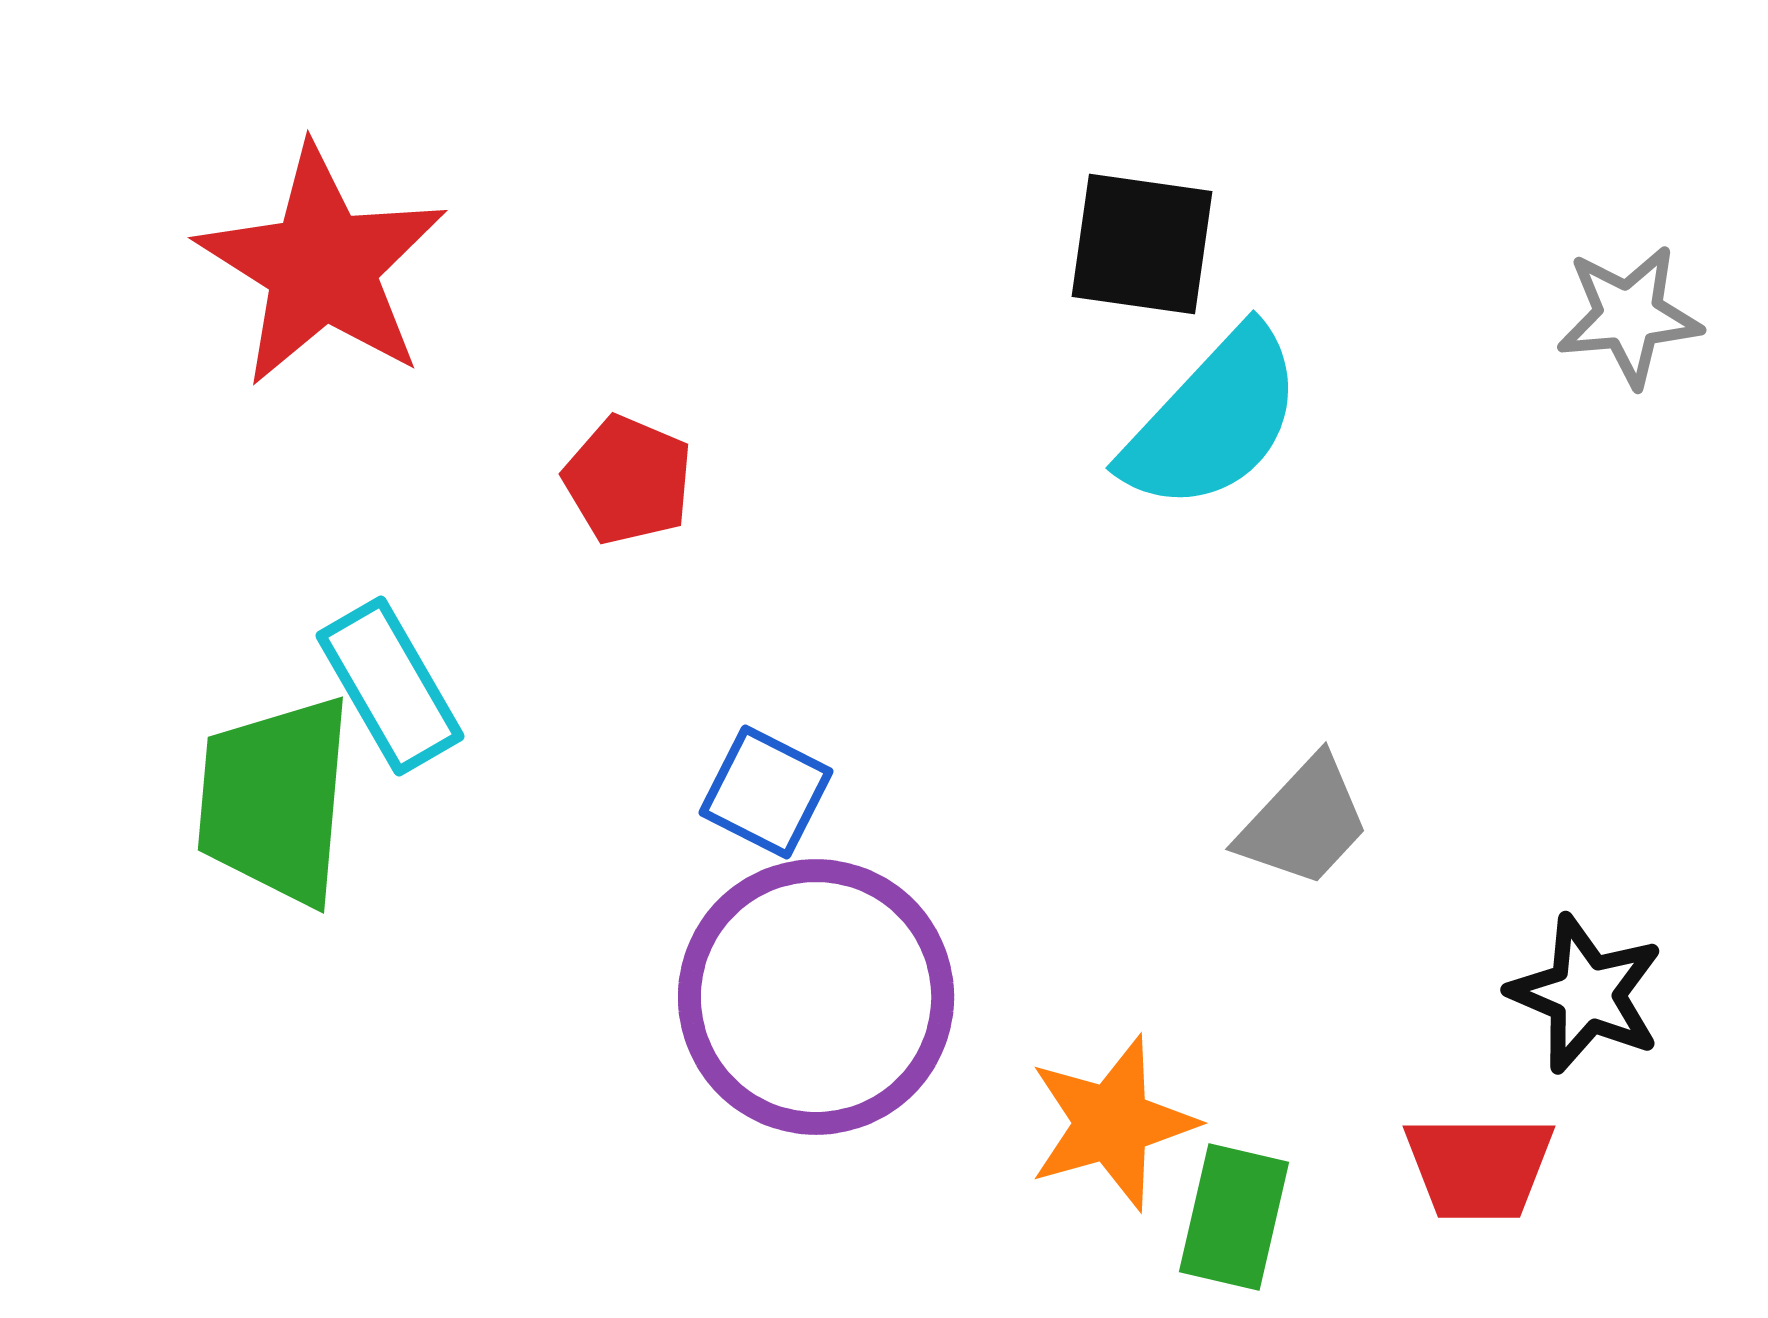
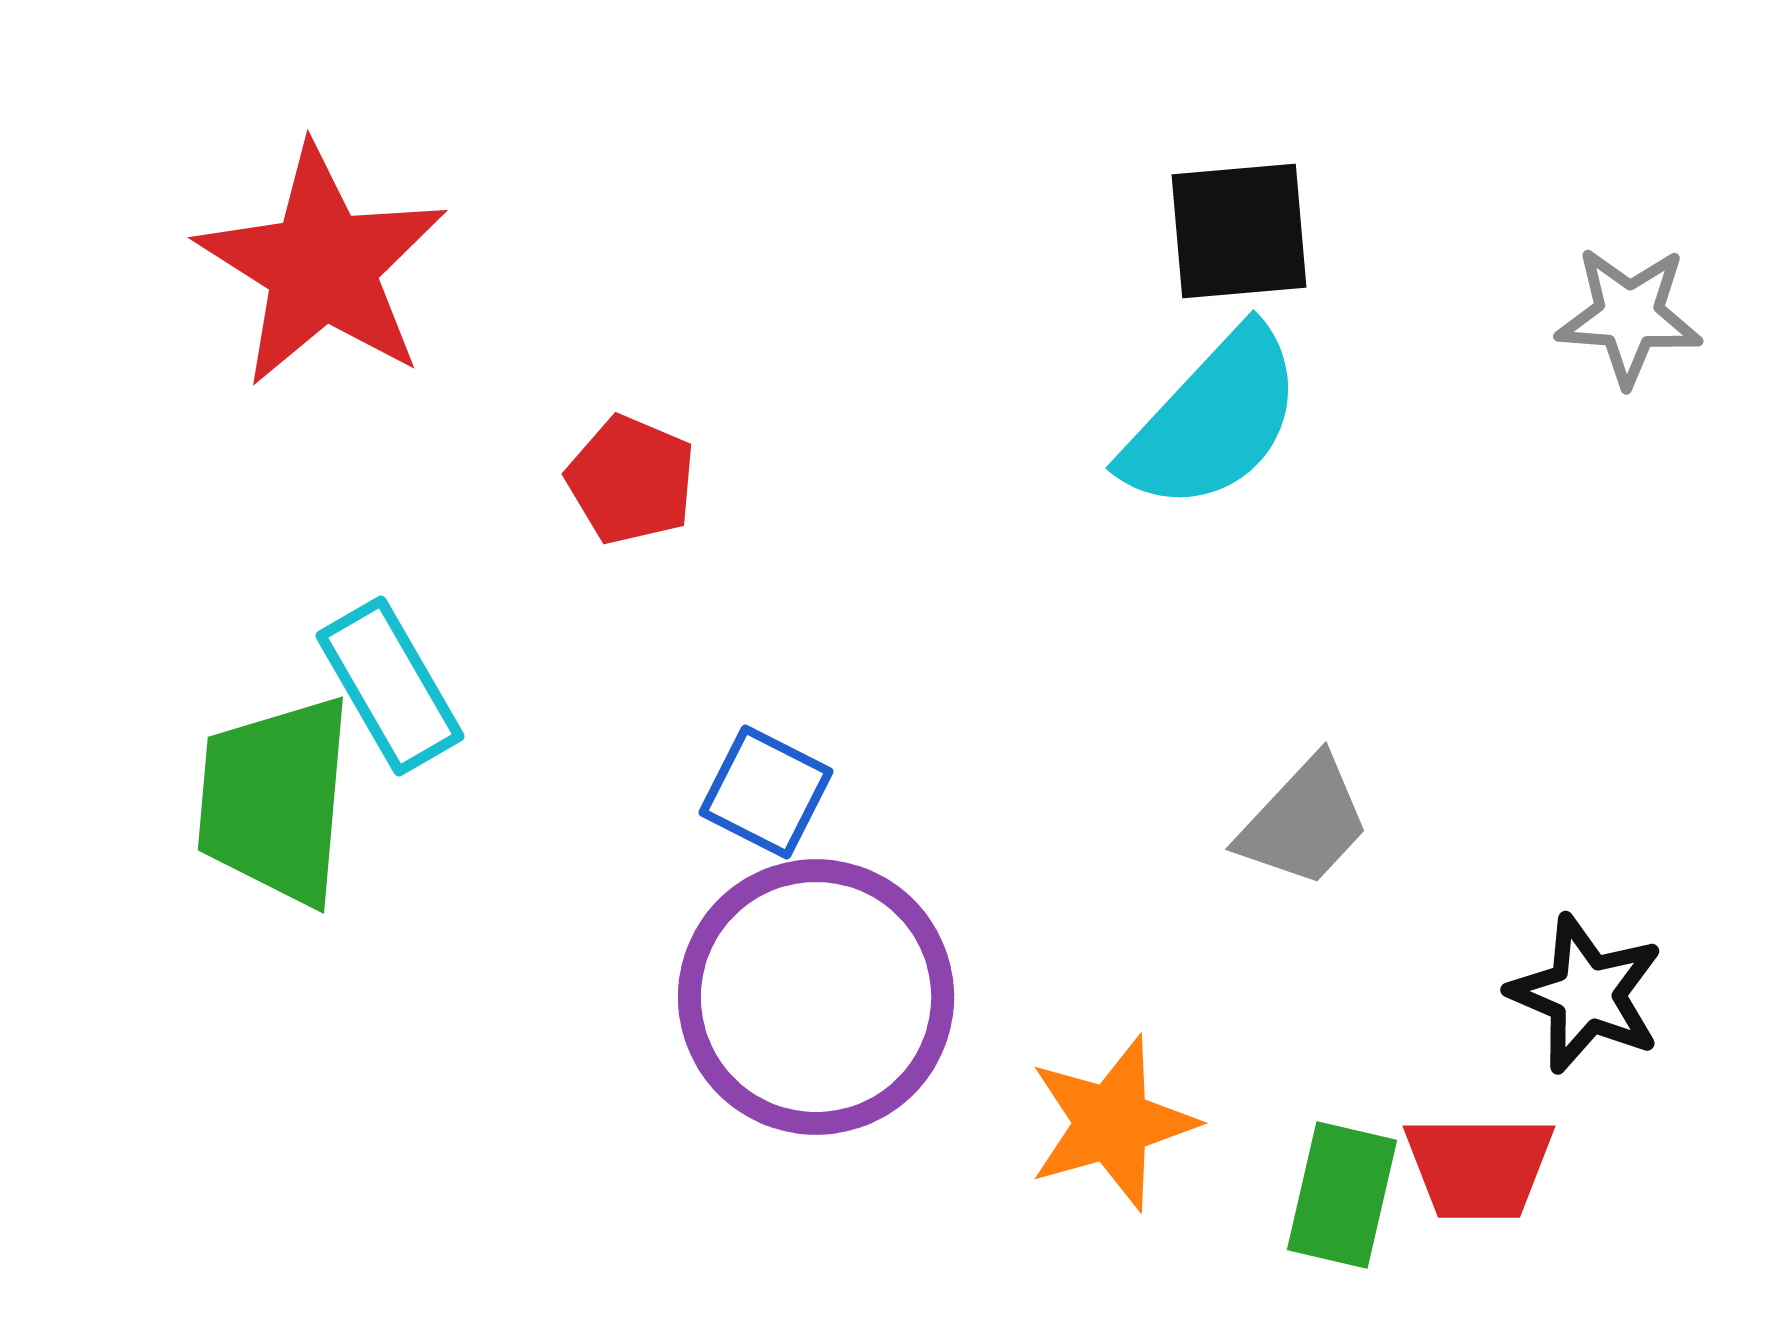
black square: moved 97 px right, 13 px up; rotated 13 degrees counterclockwise
gray star: rotated 9 degrees clockwise
red pentagon: moved 3 px right
green rectangle: moved 108 px right, 22 px up
